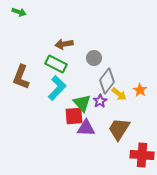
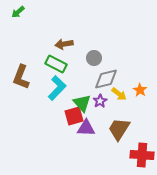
green arrow: moved 1 px left; rotated 120 degrees clockwise
gray diamond: moved 1 px left, 2 px up; rotated 40 degrees clockwise
red square: rotated 12 degrees counterclockwise
